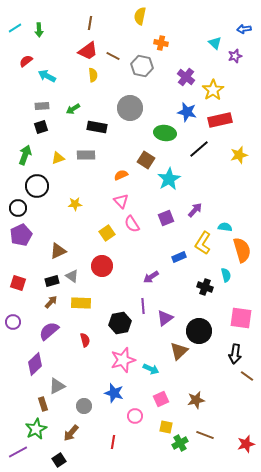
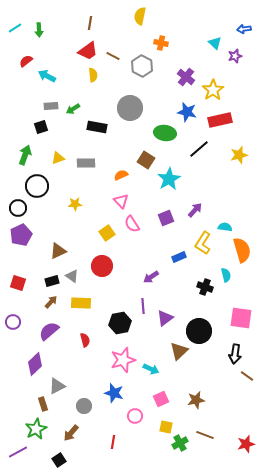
gray hexagon at (142, 66): rotated 15 degrees clockwise
gray rectangle at (42, 106): moved 9 px right
gray rectangle at (86, 155): moved 8 px down
